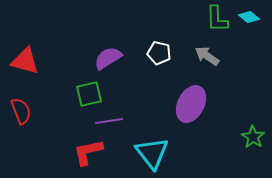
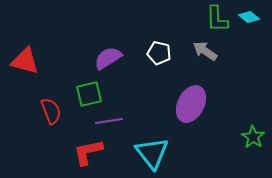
gray arrow: moved 2 px left, 5 px up
red semicircle: moved 30 px right
